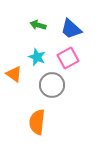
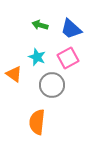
green arrow: moved 2 px right
